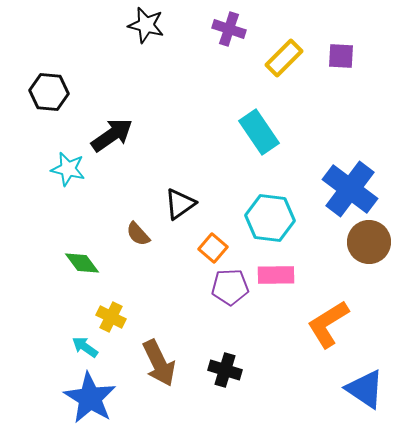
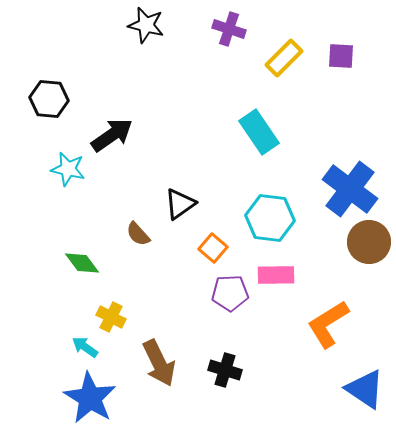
black hexagon: moved 7 px down
purple pentagon: moved 6 px down
